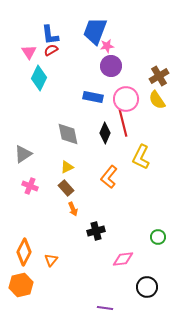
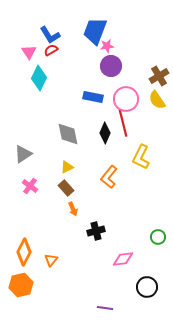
blue L-shape: rotated 25 degrees counterclockwise
pink cross: rotated 14 degrees clockwise
